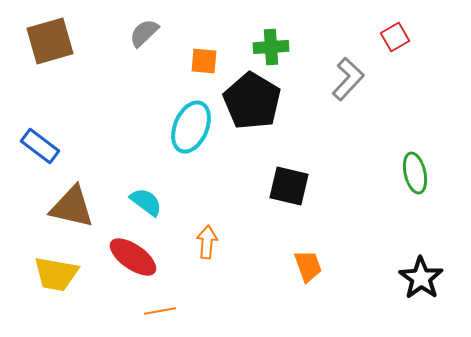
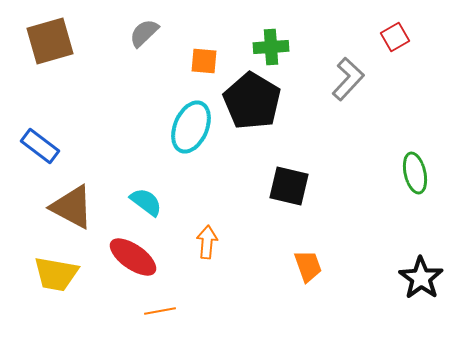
brown triangle: rotated 15 degrees clockwise
